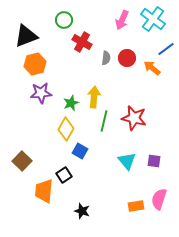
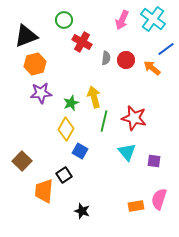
red circle: moved 1 px left, 2 px down
yellow arrow: rotated 20 degrees counterclockwise
cyan triangle: moved 9 px up
